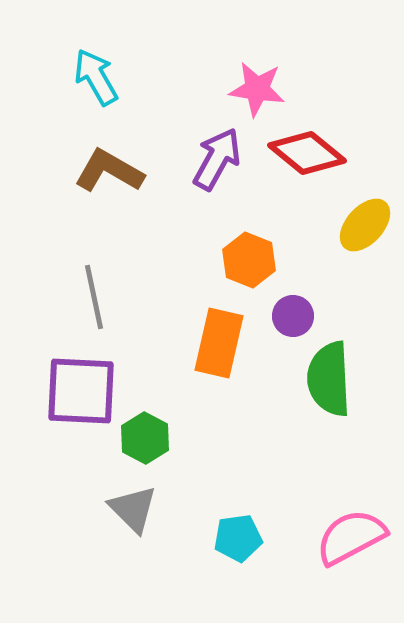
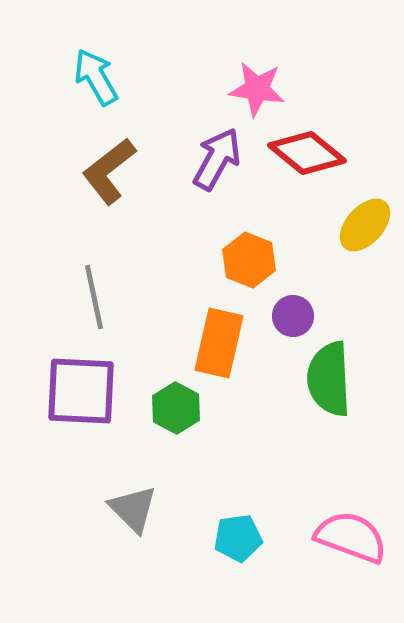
brown L-shape: rotated 68 degrees counterclockwise
green hexagon: moved 31 px right, 30 px up
pink semicircle: rotated 48 degrees clockwise
